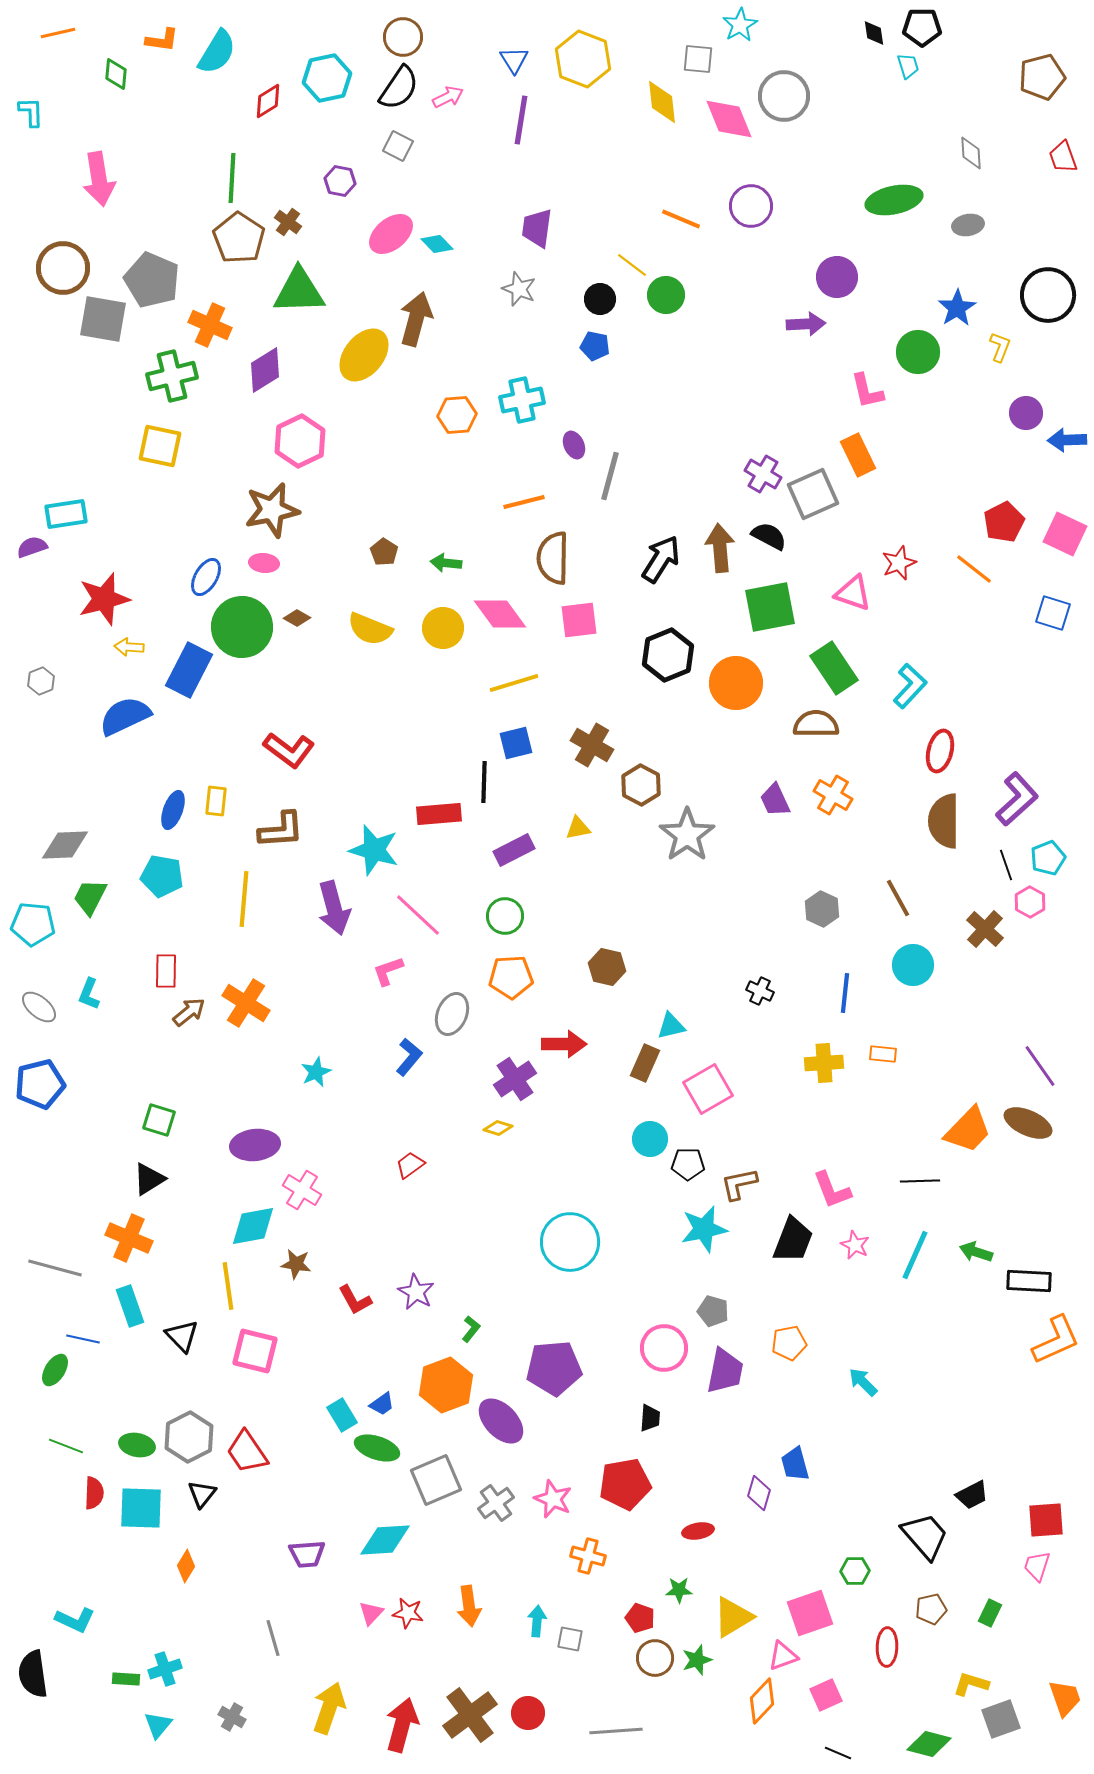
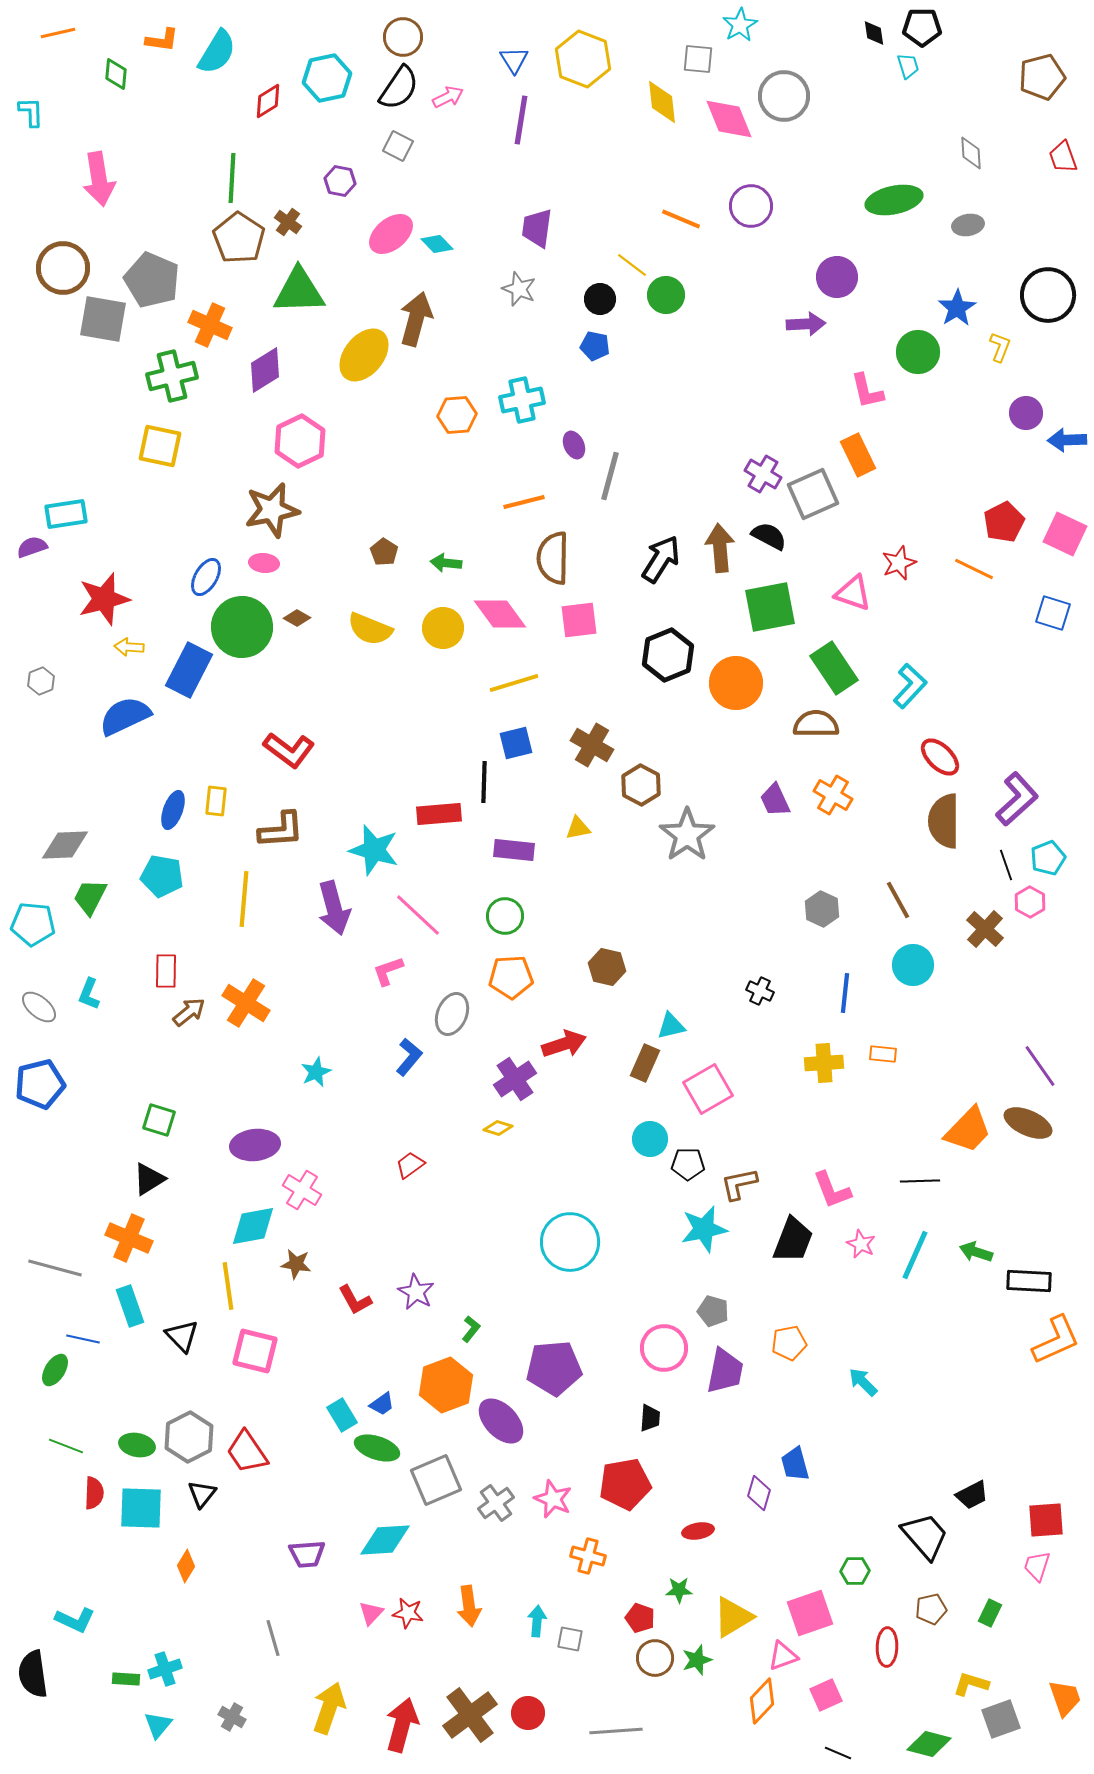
orange line at (974, 569): rotated 12 degrees counterclockwise
red ellipse at (940, 751): moved 6 px down; rotated 60 degrees counterclockwise
purple rectangle at (514, 850): rotated 33 degrees clockwise
brown line at (898, 898): moved 2 px down
red arrow at (564, 1044): rotated 18 degrees counterclockwise
pink star at (855, 1245): moved 6 px right, 1 px up
